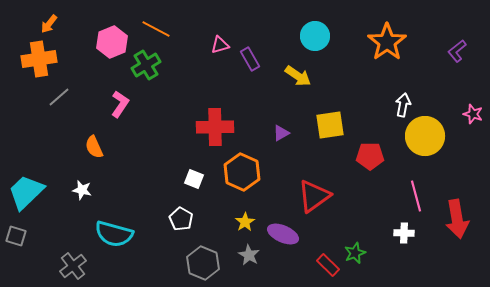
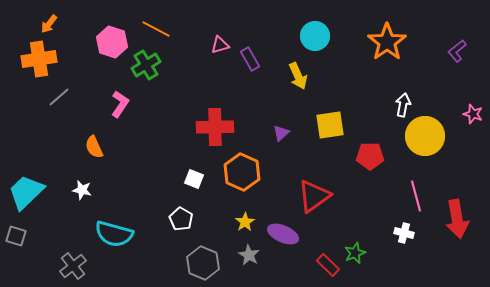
pink hexagon: rotated 20 degrees counterclockwise
yellow arrow: rotated 32 degrees clockwise
purple triangle: rotated 12 degrees counterclockwise
white cross: rotated 12 degrees clockwise
